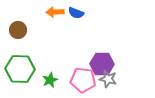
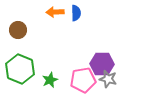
blue semicircle: rotated 112 degrees counterclockwise
green hexagon: rotated 20 degrees clockwise
pink pentagon: rotated 15 degrees counterclockwise
